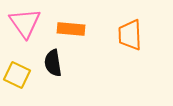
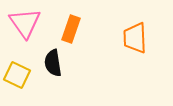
orange rectangle: rotated 76 degrees counterclockwise
orange trapezoid: moved 5 px right, 3 px down
